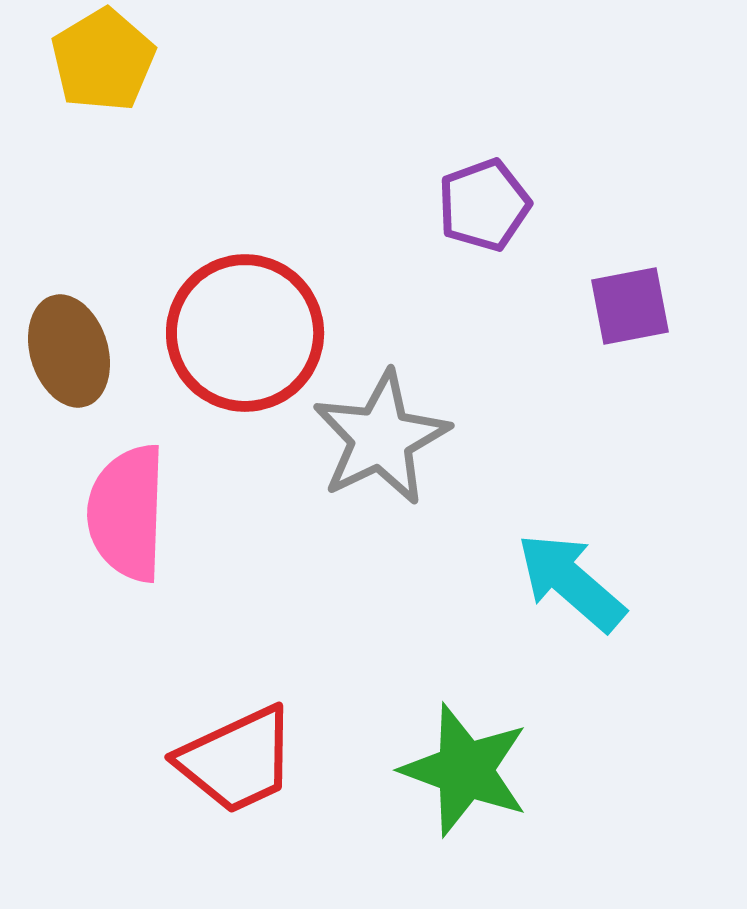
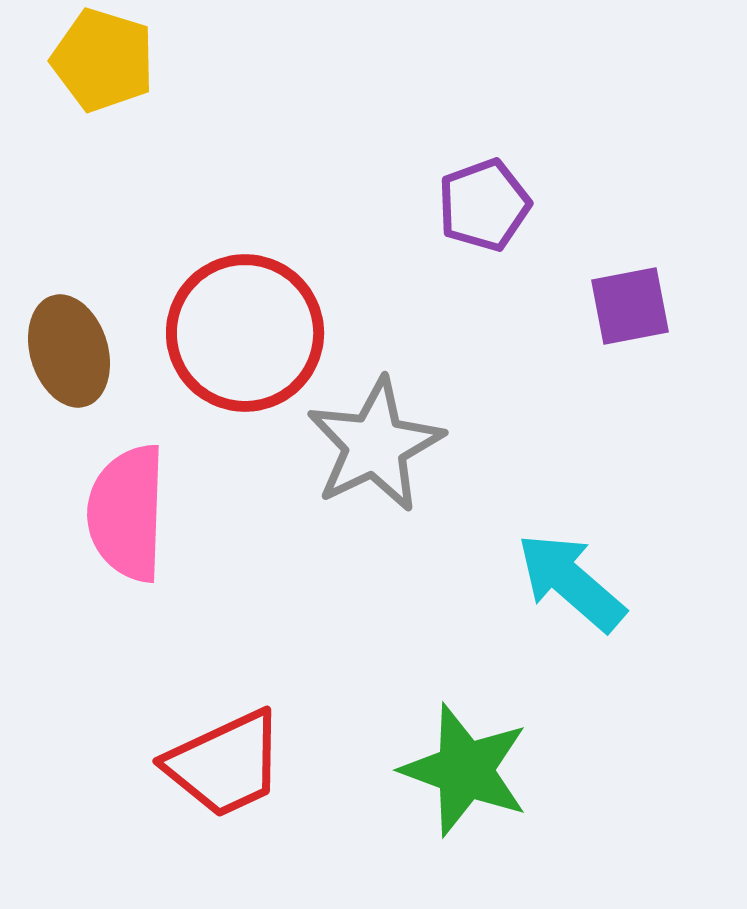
yellow pentagon: rotated 24 degrees counterclockwise
gray star: moved 6 px left, 7 px down
red trapezoid: moved 12 px left, 4 px down
